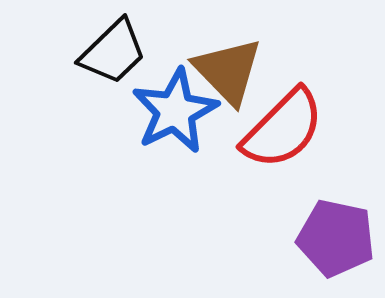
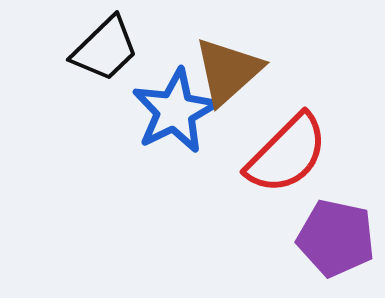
black trapezoid: moved 8 px left, 3 px up
brown triangle: rotated 32 degrees clockwise
red semicircle: moved 4 px right, 25 px down
